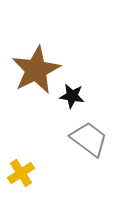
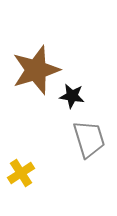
brown star: rotated 9 degrees clockwise
gray trapezoid: rotated 36 degrees clockwise
